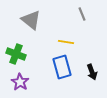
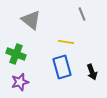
purple star: rotated 24 degrees clockwise
